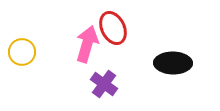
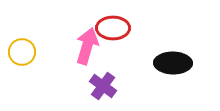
red ellipse: rotated 64 degrees counterclockwise
pink arrow: moved 2 px down
purple cross: moved 1 px left, 2 px down
